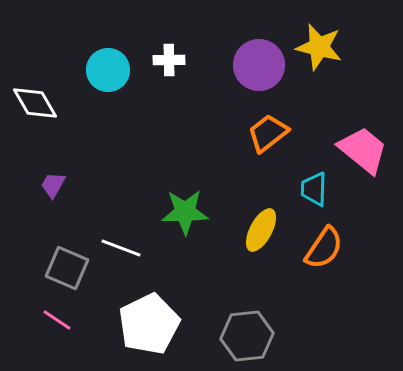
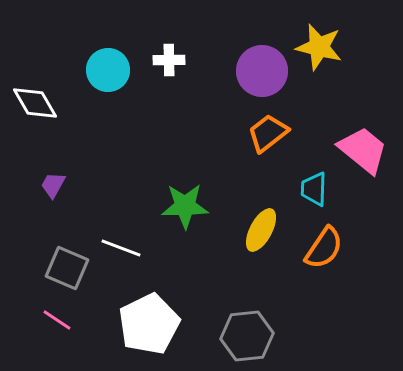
purple circle: moved 3 px right, 6 px down
green star: moved 6 px up
